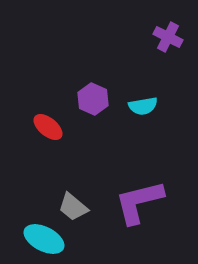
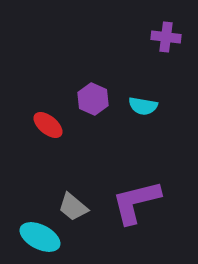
purple cross: moved 2 px left; rotated 20 degrees counterclockwise
cyan semicircle: rotated 20 degrees clockwise
red ellipse: moved 2 px up
purple L-shape: moved 3 px left
cyan ellipse: moved 4 px left, 2 px up
